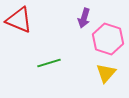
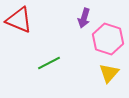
green line: rotated 10 degrees counterclockwise
yellow triangle: moved 3 px right
